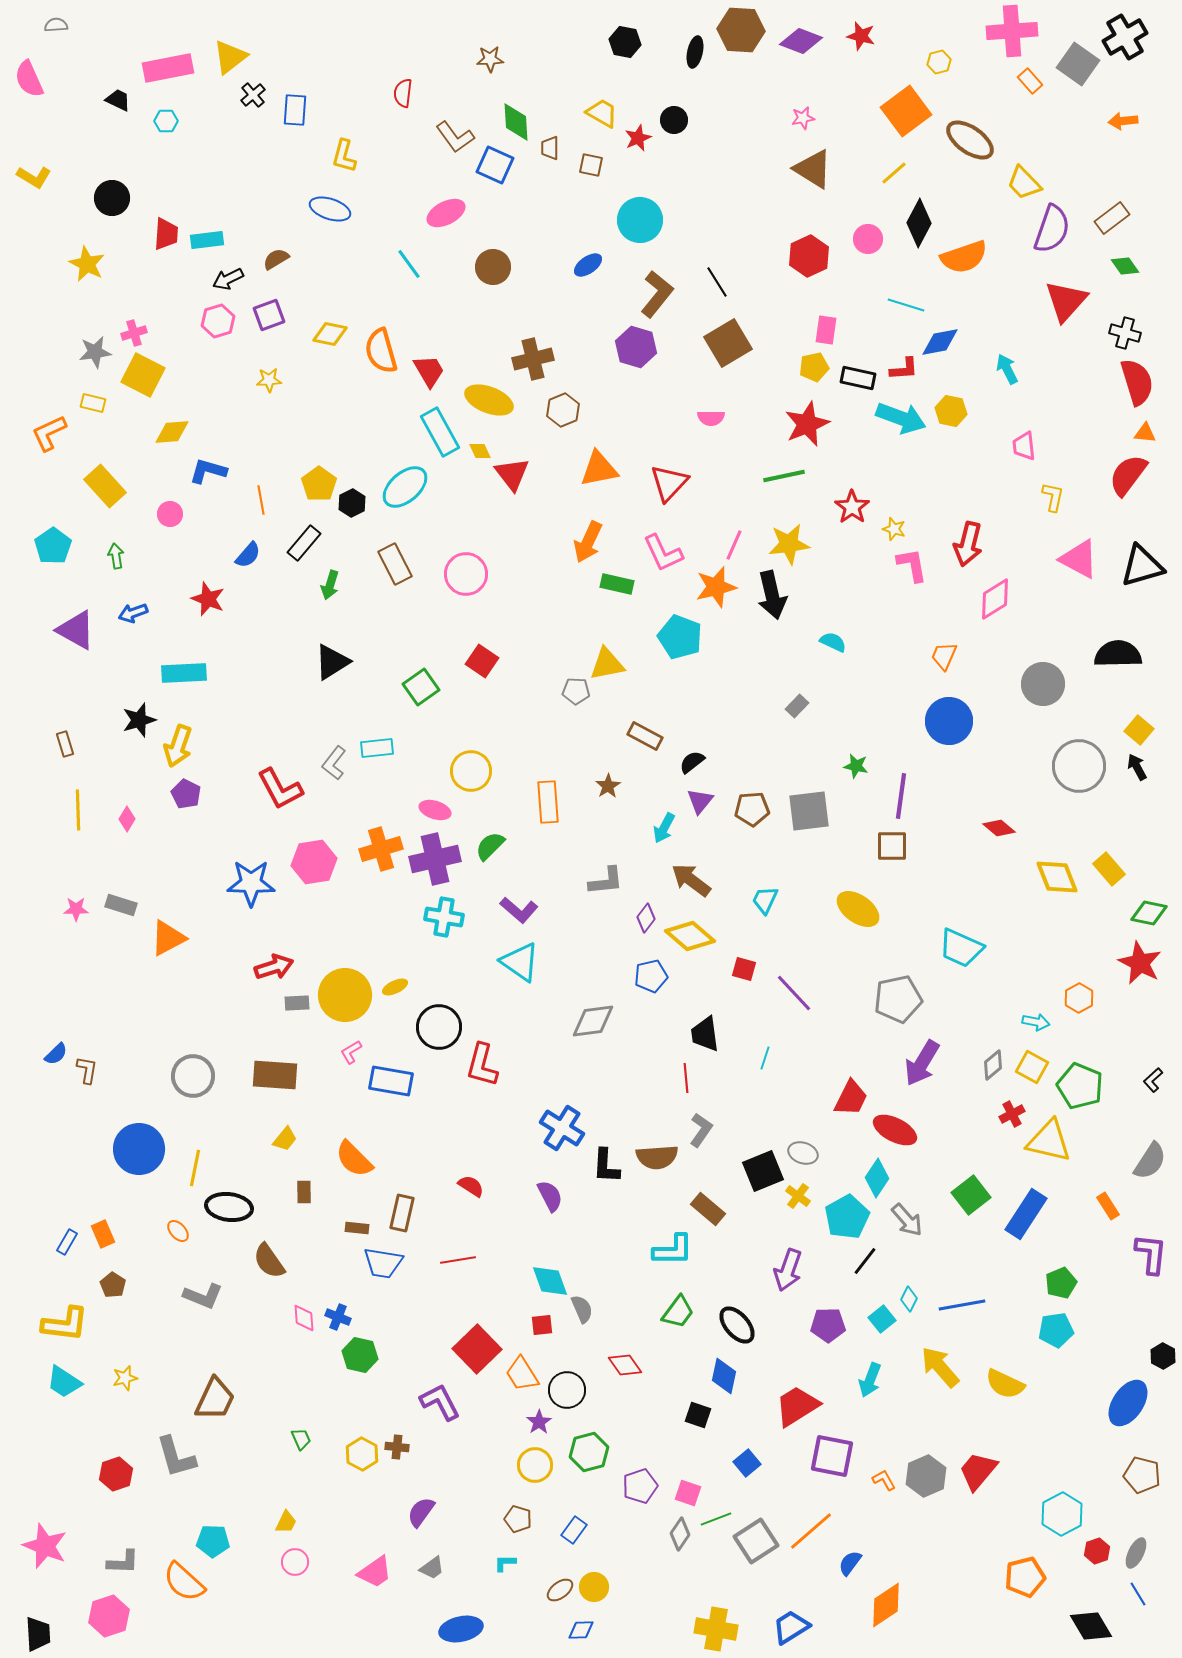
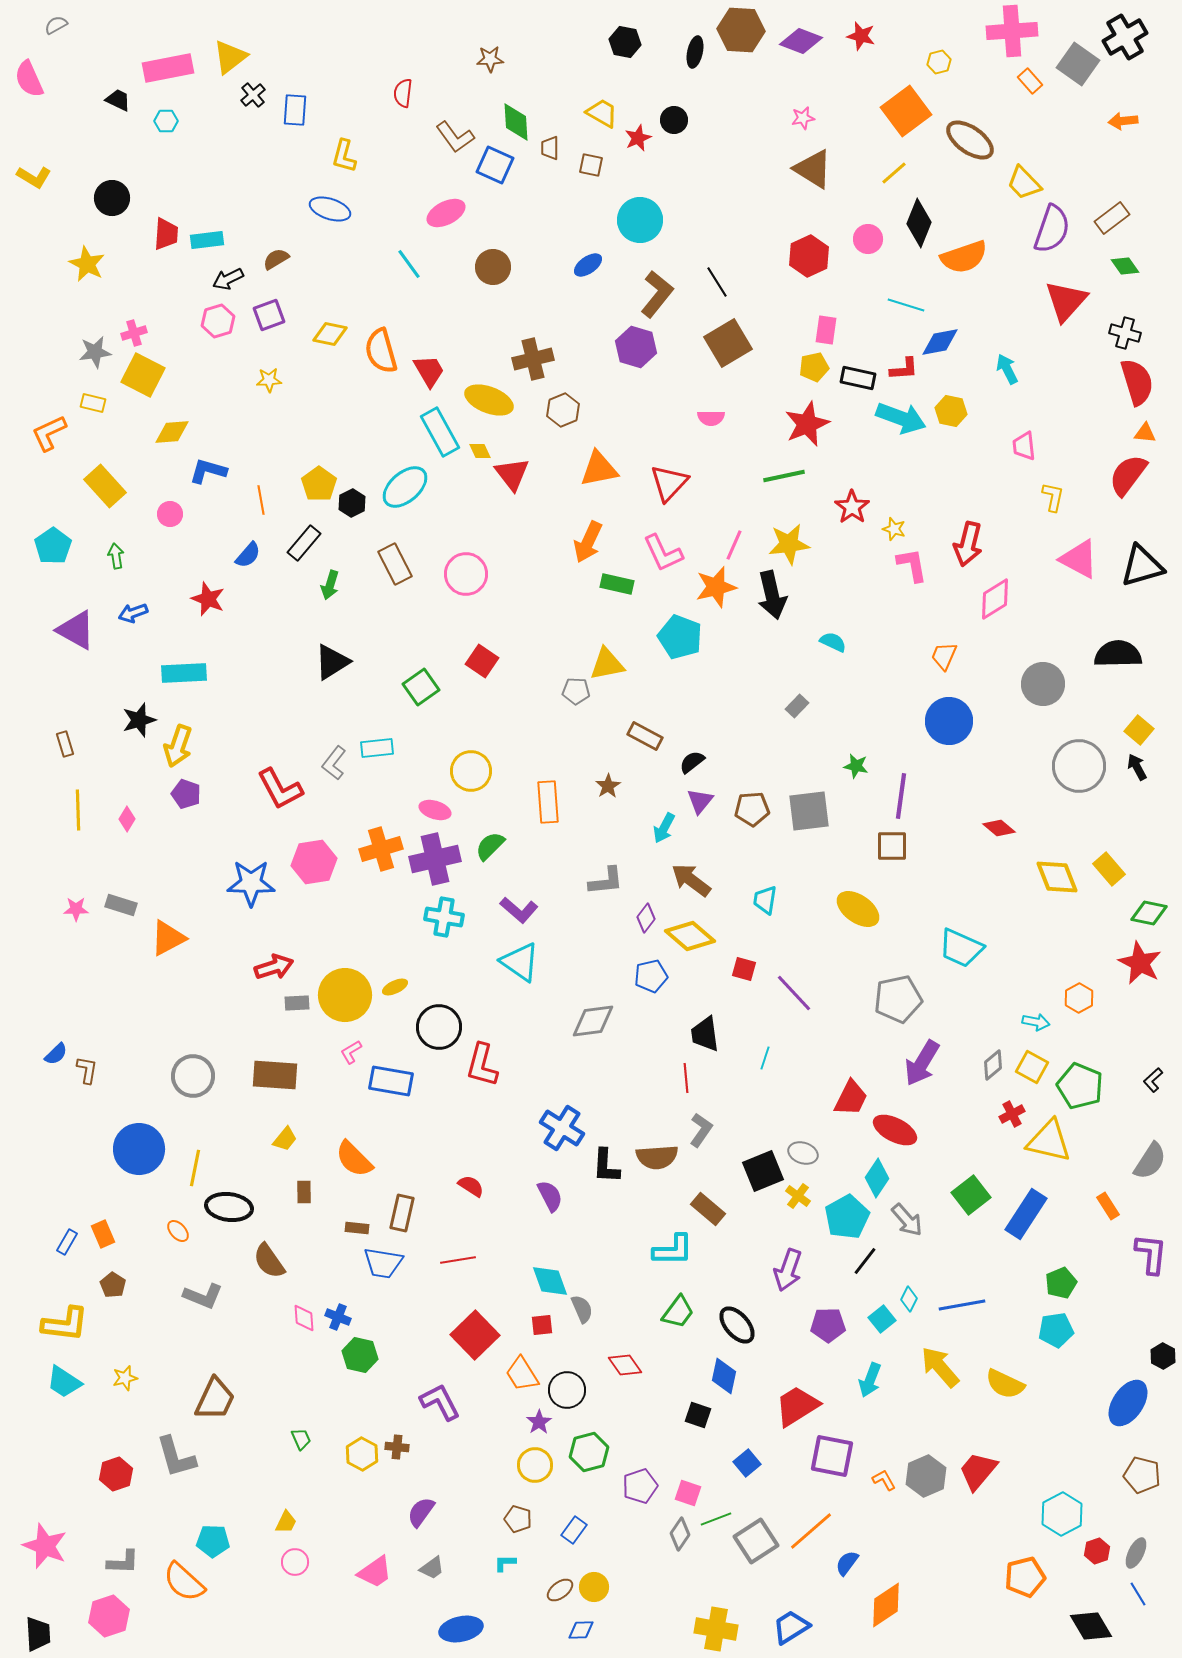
gray semicircle at (56, 25): rotated 25 degrees counterclockwise
black diamond at (919, 223): rotated 6 degrees counterclockwise
purple pentagon at (186, 794): rotated 8 degrees counterclockwise
cyan trapezoid at (765, 900): rotated 16 degrees counterclockwise
red square at (477, 1349): moved 2 px left, 14 px up
blue semicircle at (850, 1563): moved 3 px left
